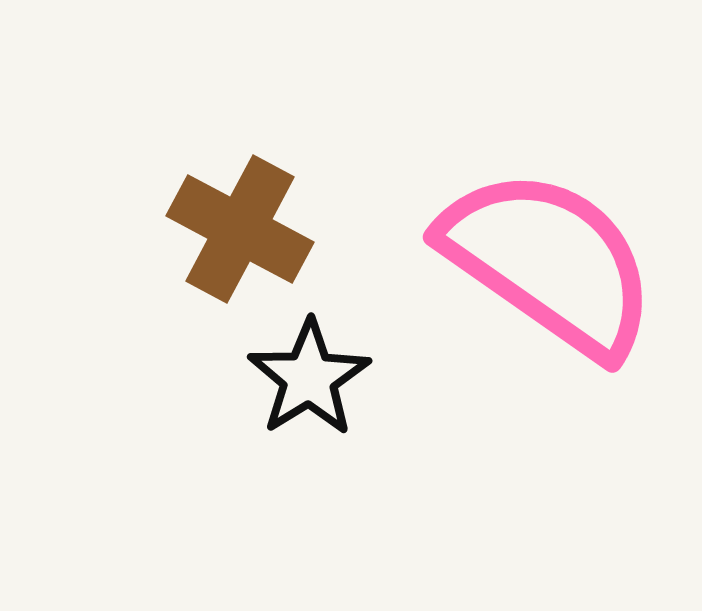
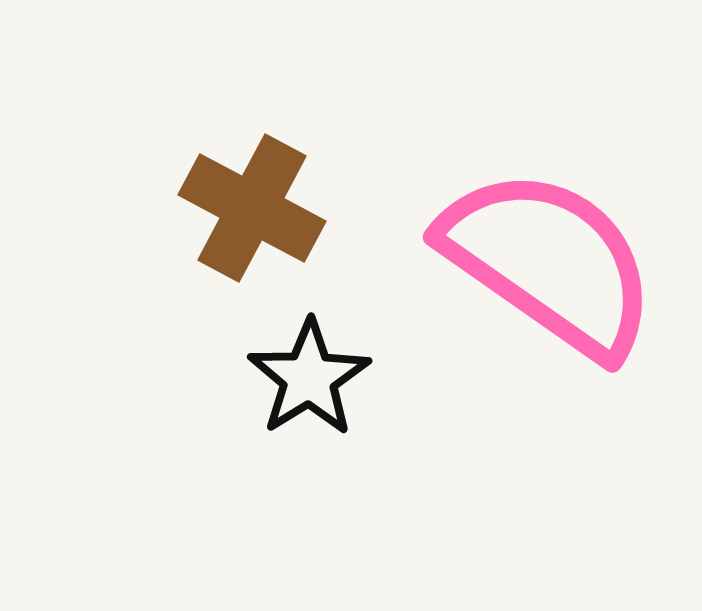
brown cross: moved 12 px right, 21 px up
